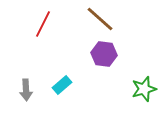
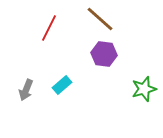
red line: moved 6 px right, 4 px down
gray arrow: rotated 25 degrees clockwise
